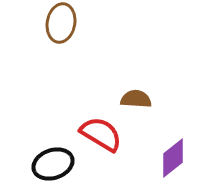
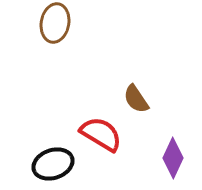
brown ellipse: moved 6 px left
brown semicircle: rotated 128 degrees counterclockwise
purple diamond: rotated 27 degrees counterclockwise
